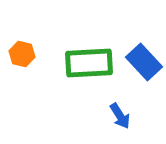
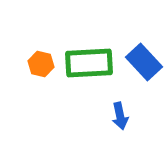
orange hexagon: moved 19 px right, 10 px down
blue arrow: rotated 20 degrees clockwise
